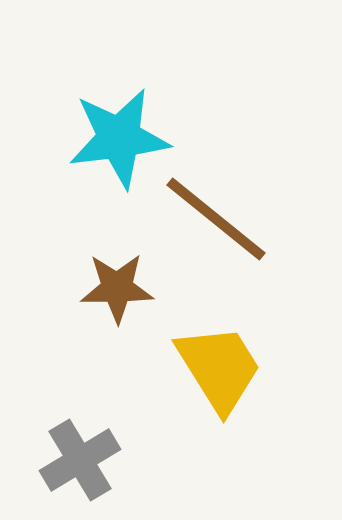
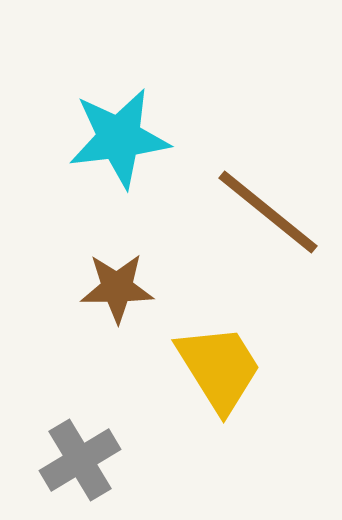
brown line: moved 52 px right, 7 px up
